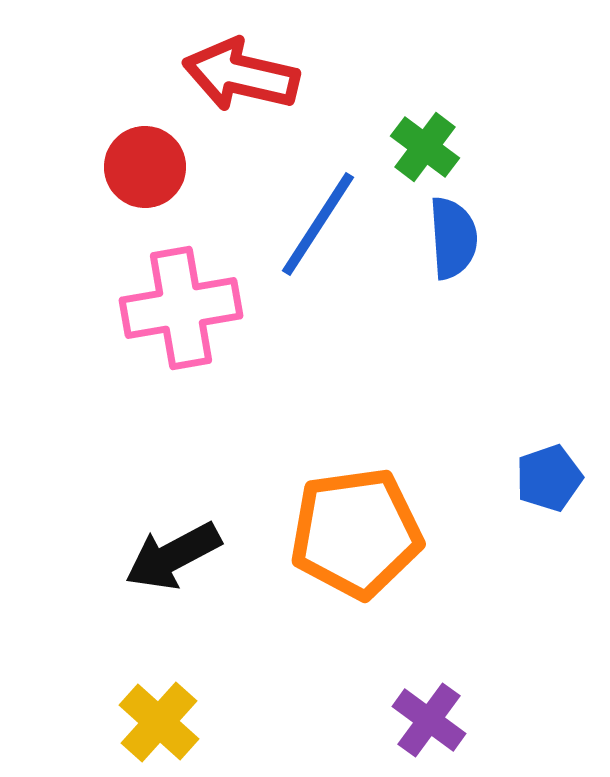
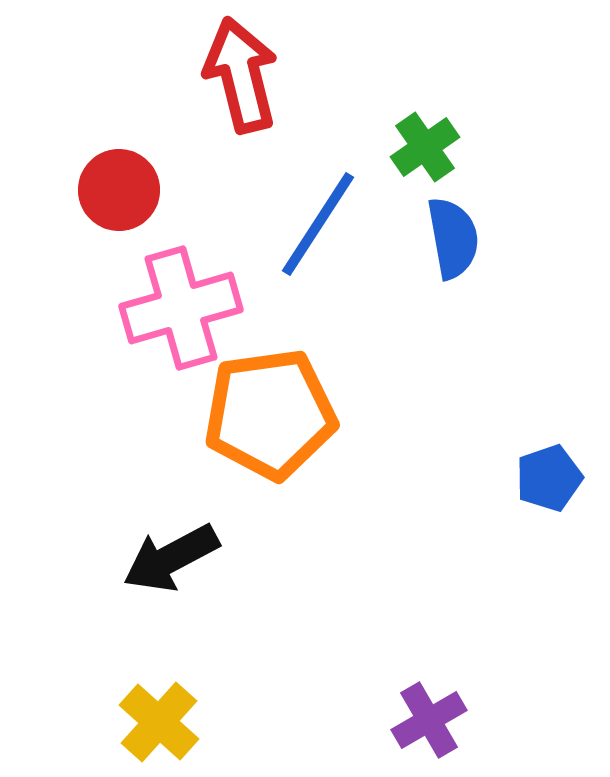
red arrow: rotated 63 degrees clockwise
green cross: rotated 18 degrees clockwise
red circle: moved 26 px left, 23 px down
blue semicircle: rotated 6 degrees counterclockwise
pink cross: rotated 6 degrees counterclockwise
orange pentagon: moved 86 px left, 119 px up
black arrow: moved 2 px left, 2 px down
purple cross: rotated 24 degrees clockwise
